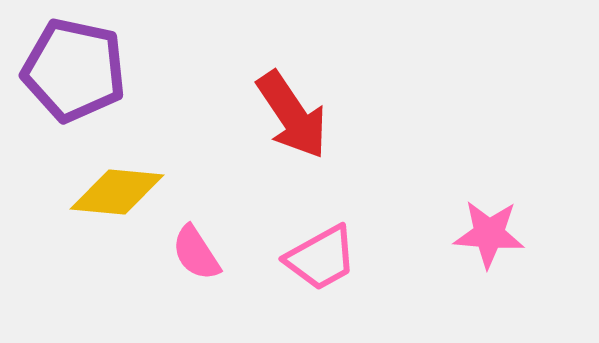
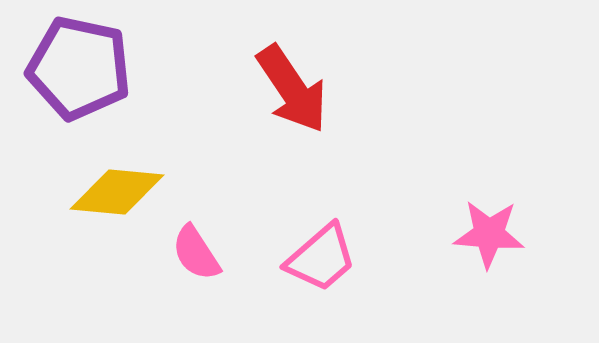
purple pentagon: moved 5 px right, 2 px up
red arrow: moved 26 px up
pink trapezoid: rotated 12 degrees counterclockwise
